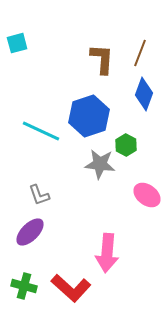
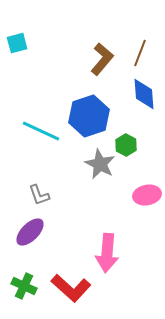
brown L-shape: rotated 36 degrees clockwise
blue diamond: rotated 24 degrees counterclockwise
gray star: rotated 20 degrees clockwise
pink ellipse: rotated 48 degrees counterclockwise
green cross: rotated 10 degrees clockwise
